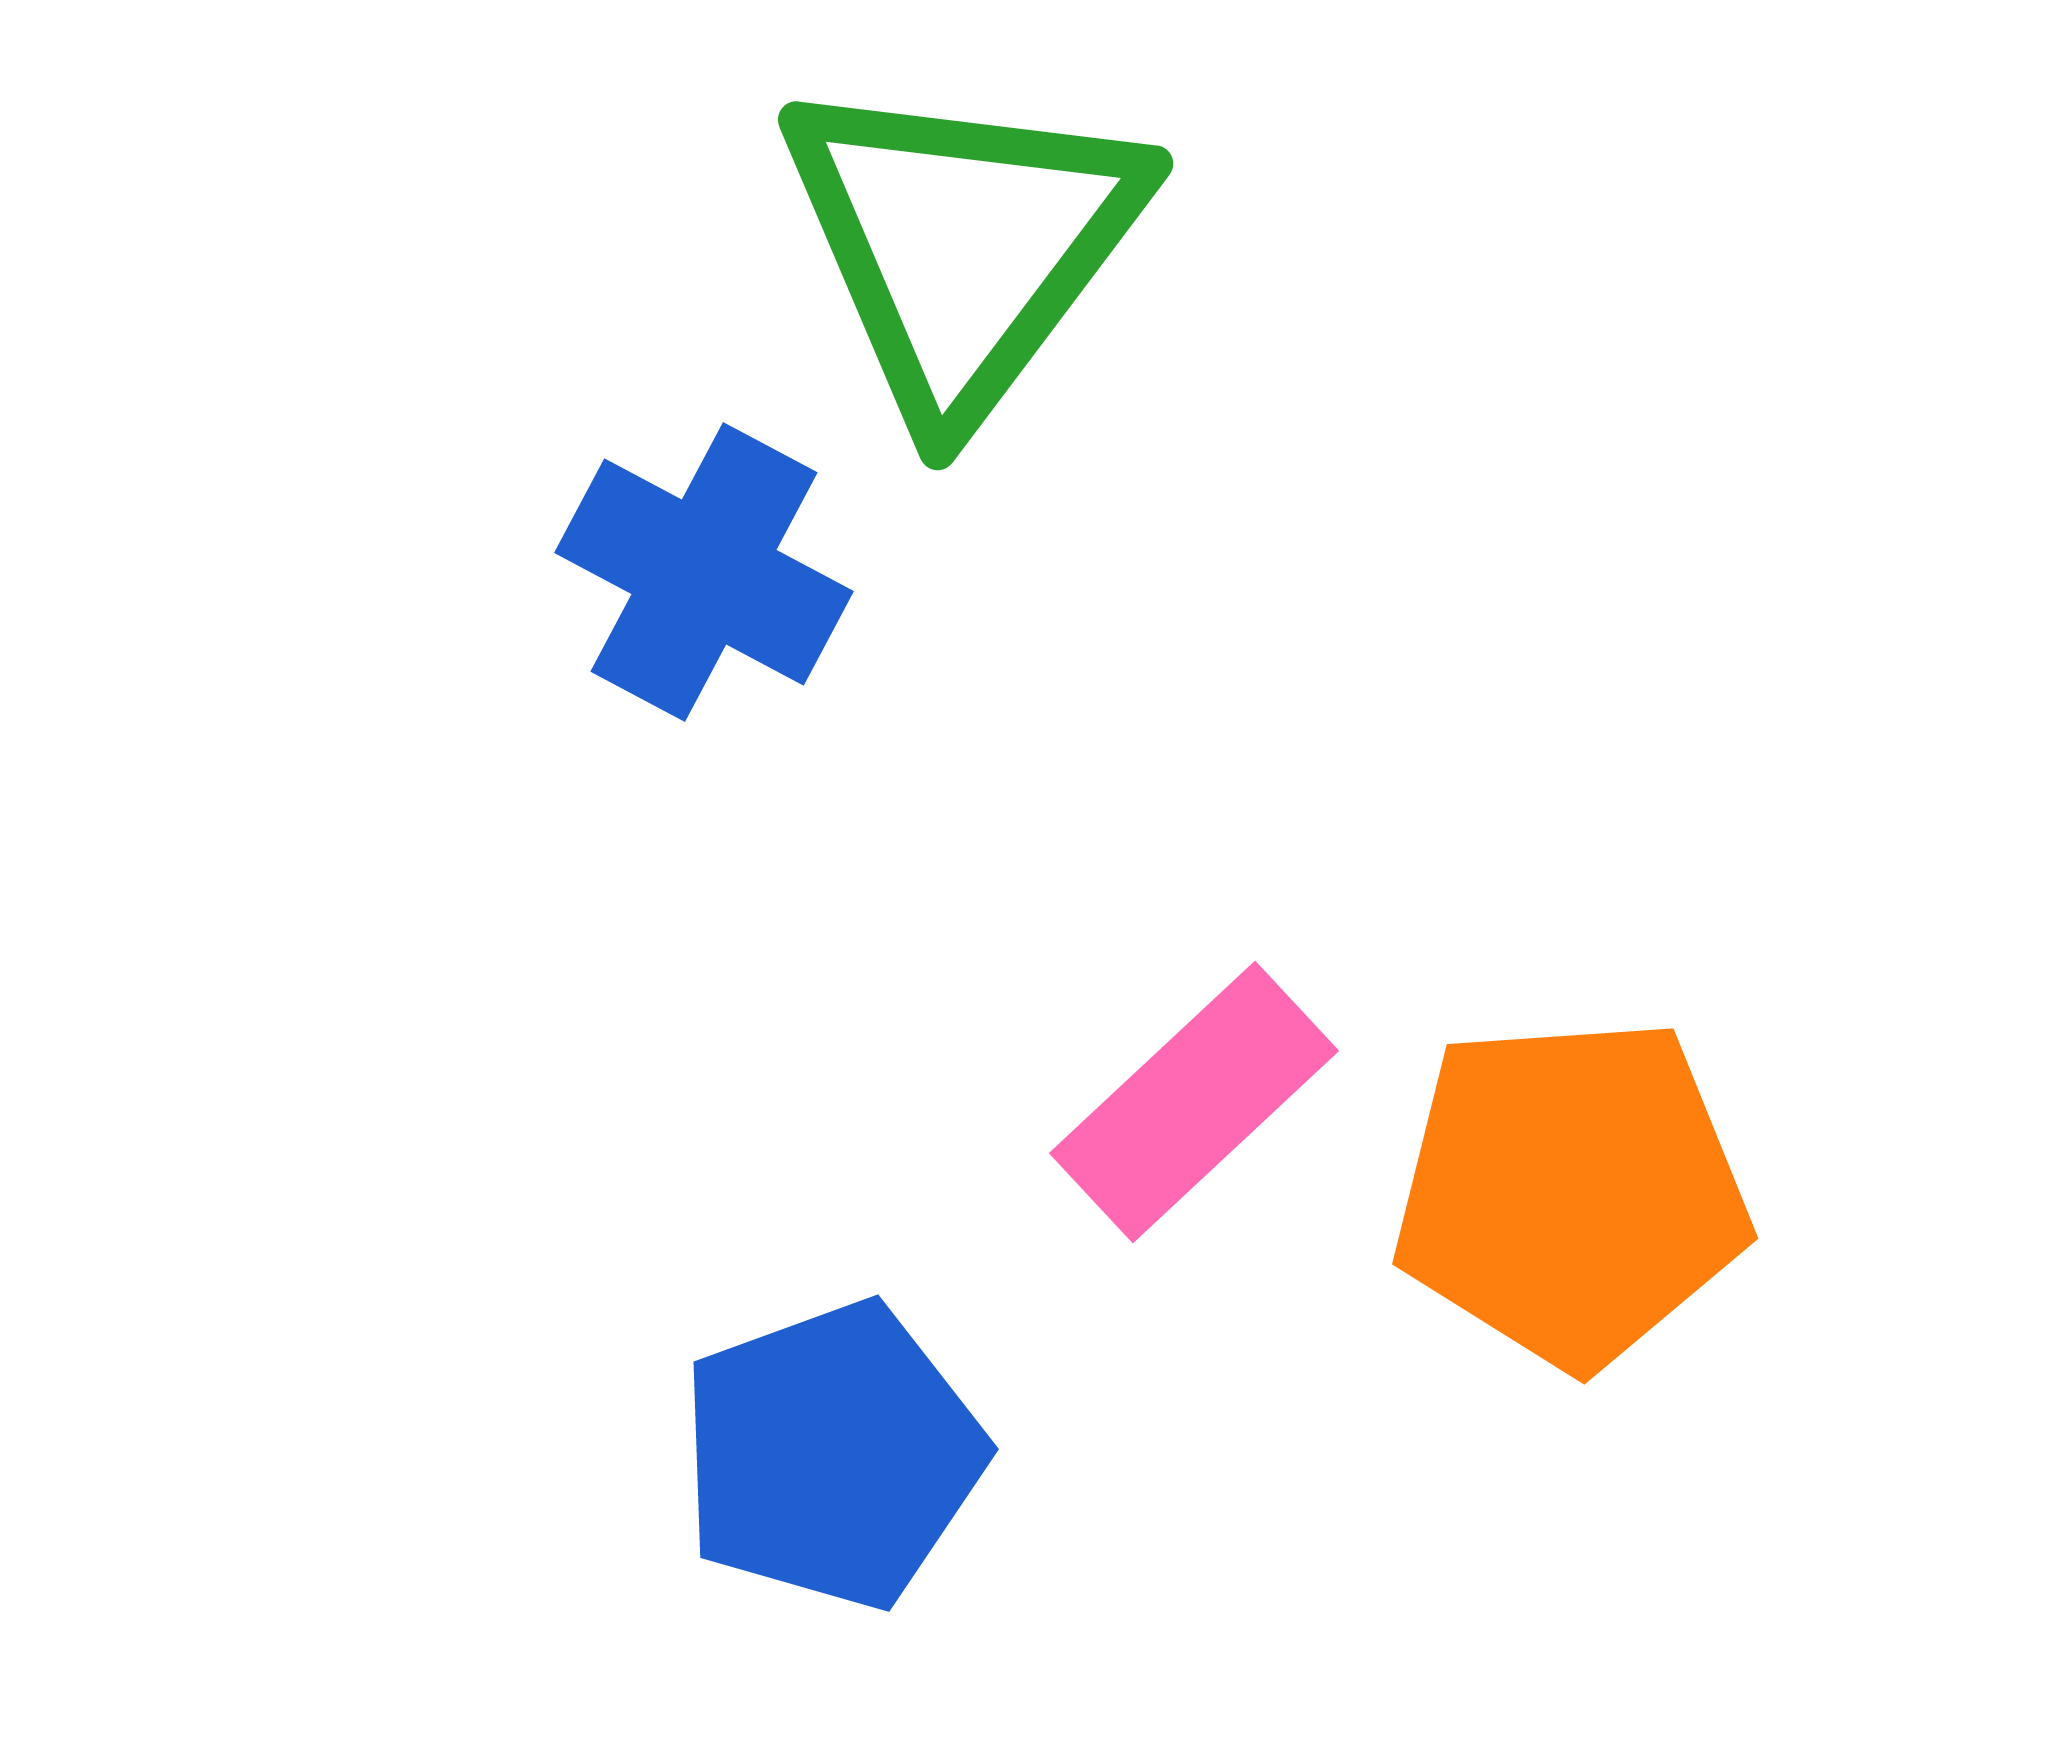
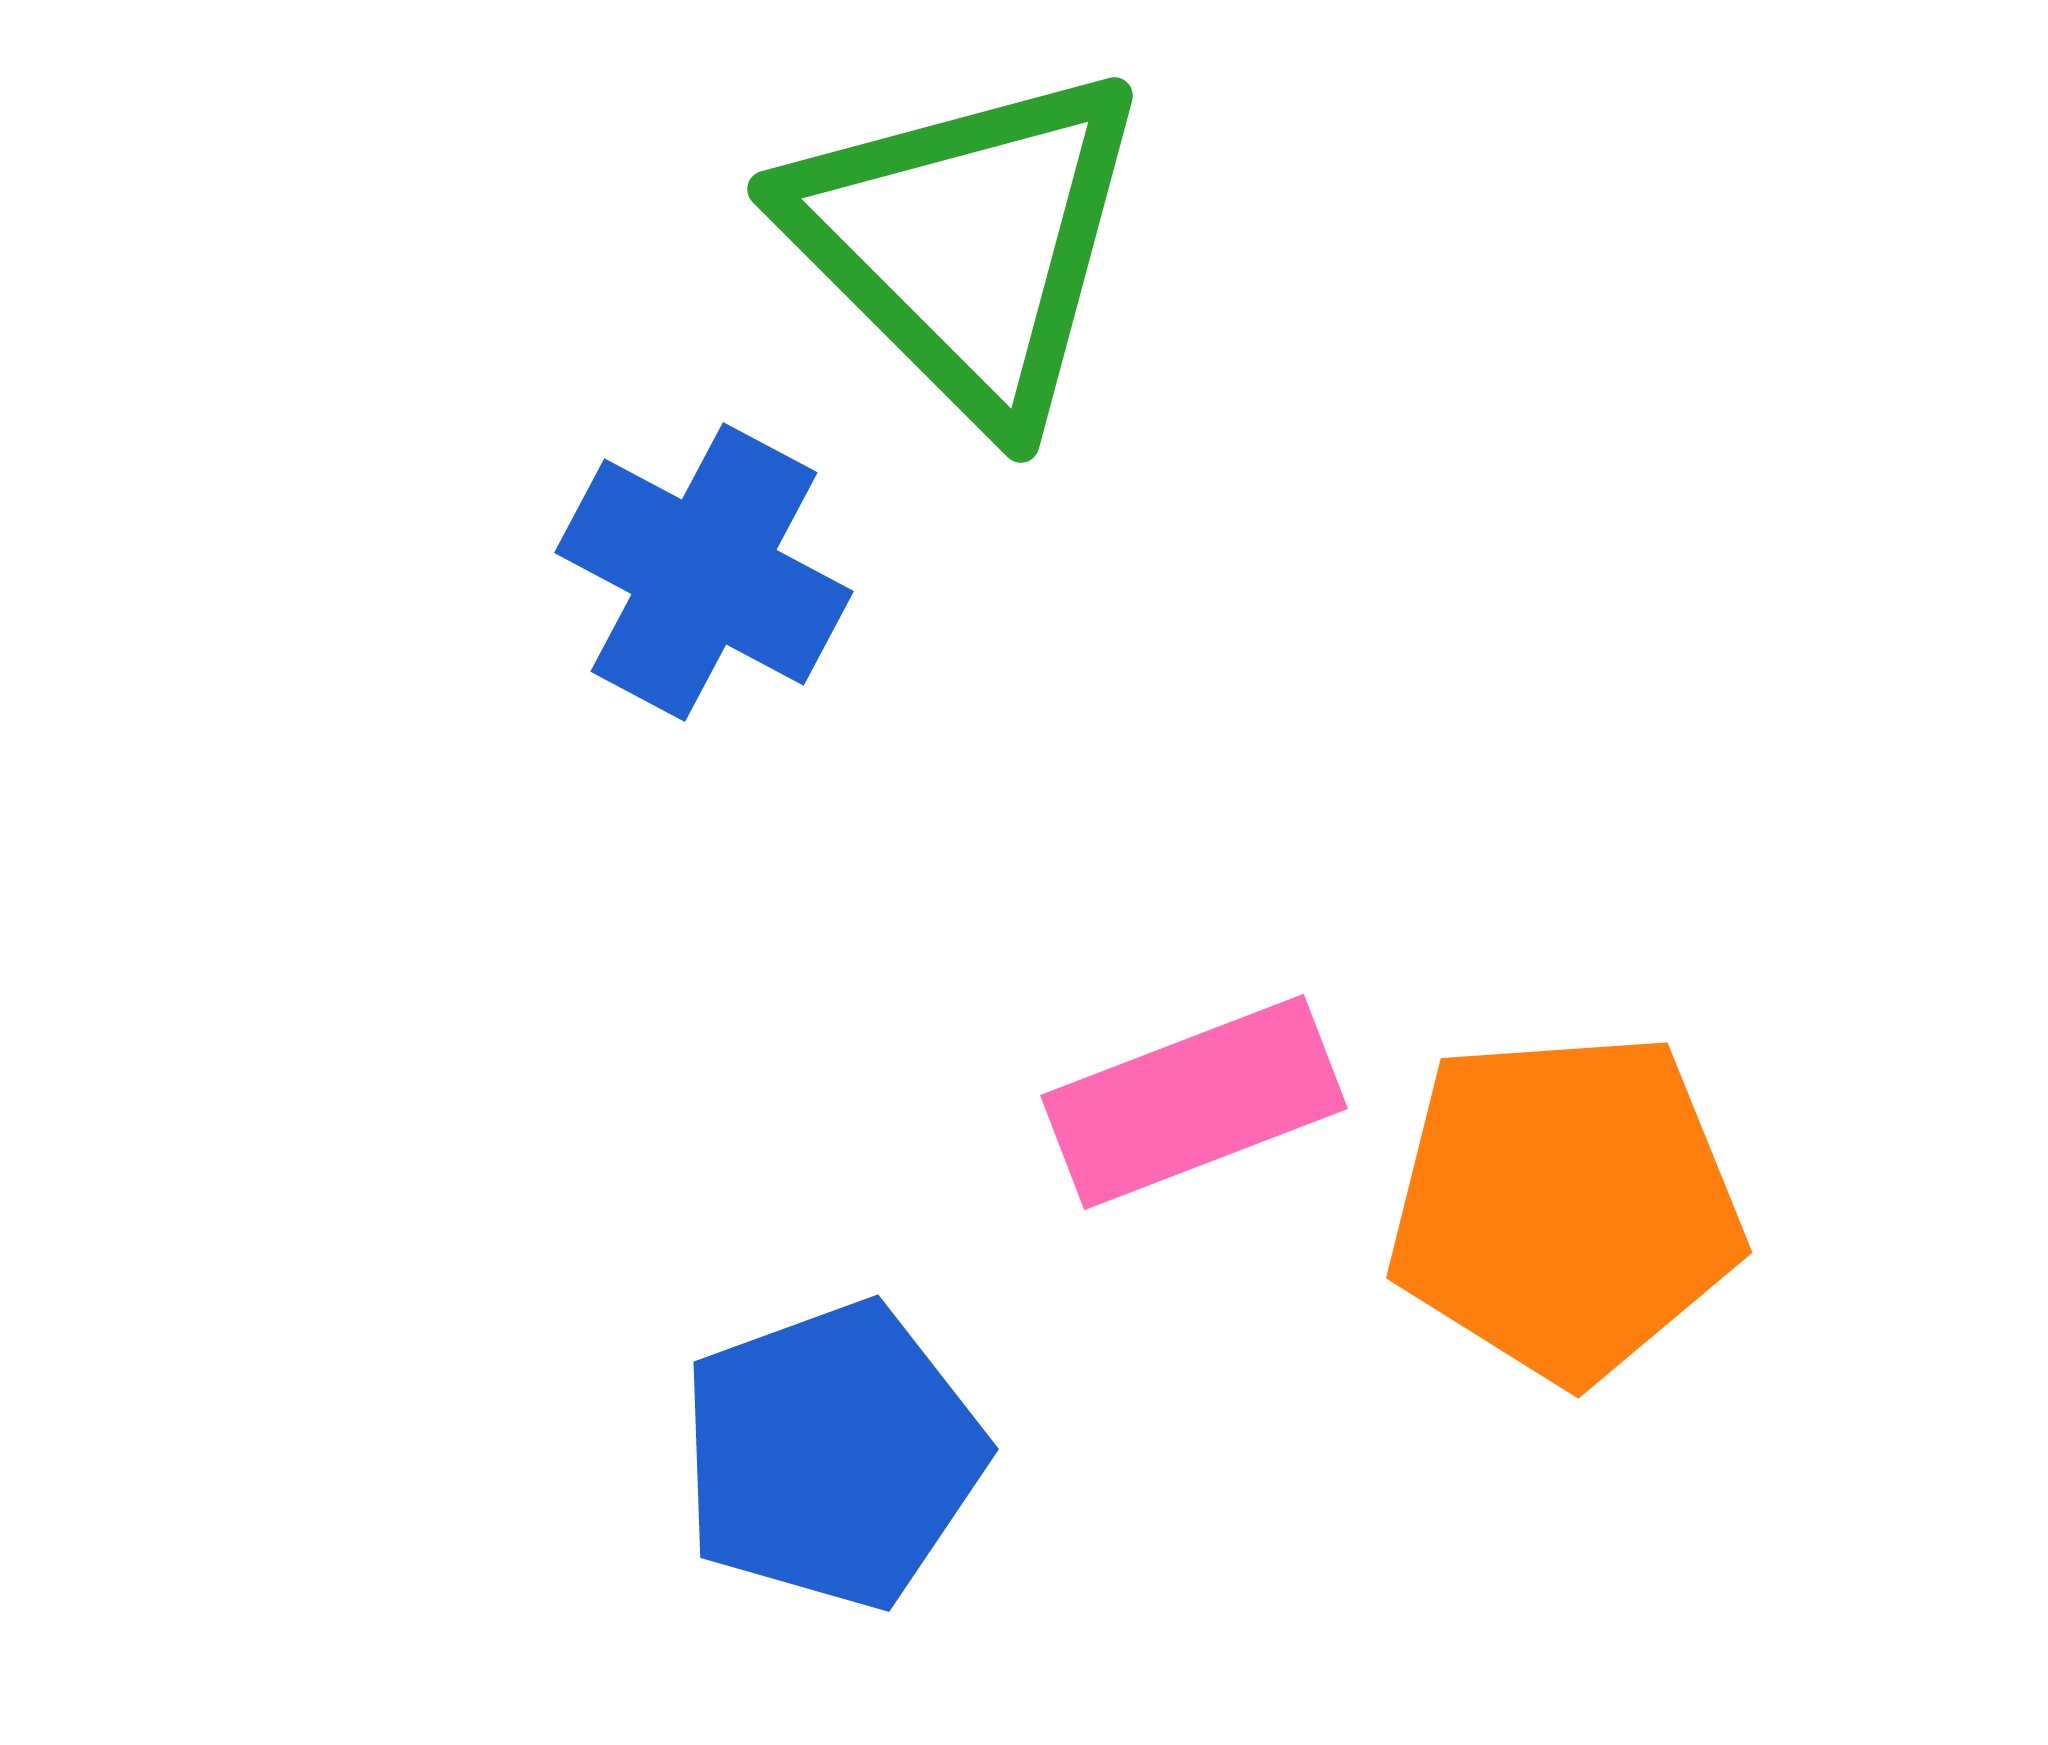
green triangle: moved 4 px right, 2 px up; rotated 22 degrees counterclockwise
pink rectangle: rotated 22 degrees clockwise
orange pentagon: moved 6 px left, 14 px down
